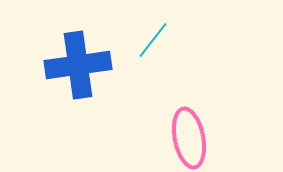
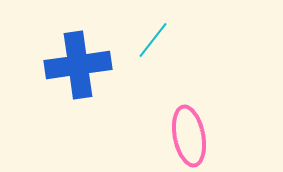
pink ellipse: moved 2 px up
